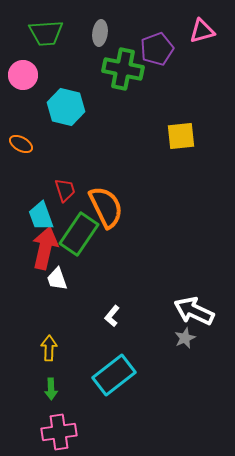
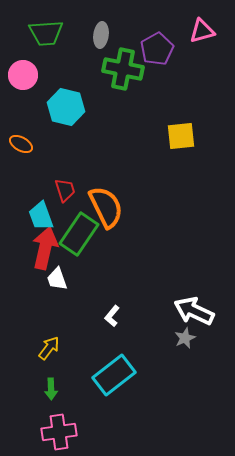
gray ellipse: moved 1 px right, 2 px down
purple pentagon: rotated 8 degrees counterclockwise
yellow arrow: rotated 35 degrees clockwise
